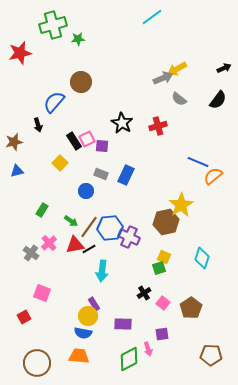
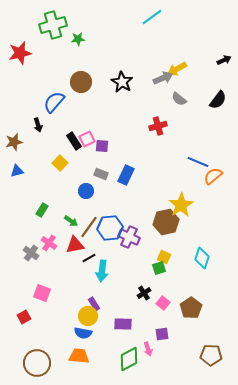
black arrow at (224, 68): moved 8 px up
black star at (122, 123): moved 41 px up
pink cross at (49, 243): rotated 14 degrees counterclockwise
black line at (89, 249): moved 9 px down
